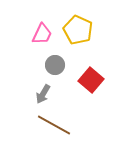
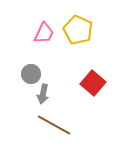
pink trapezoid: moved 2 px right, 1 px up
gray circle: moved 24 px left, 9 px down
red square: moved 2 px right, 3 px down
gray arrow: rotated 18 degrees counterclockwise
